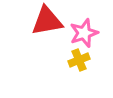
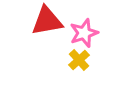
yellow cross: rotated 20 degrees counterclockwise
